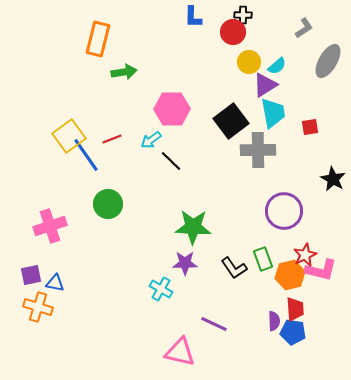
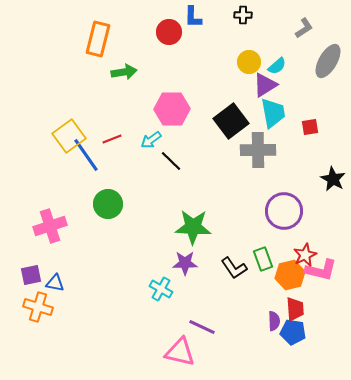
red circle: moved 64 px left
purple line: moved 12 px left, 3 px down
